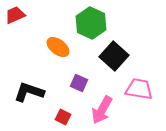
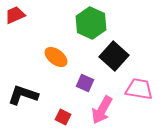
orange ellipse: moved 2 px left, 10 px down
purple square: moved 6 px right
black L-shape: moved 6 px left, 3 px down
